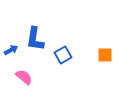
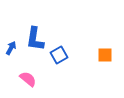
blue arrow: moved 2 px up; rotated 32 degrees counterclockwise
blue square: moved 4 px left
pink semicircle: moved 4 px right, 2 px down
